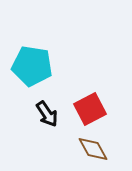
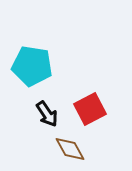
brown diamond: moved 23 px left
